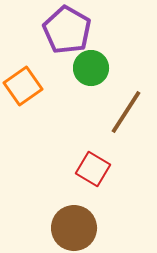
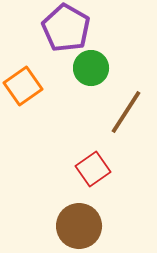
purple pentagon: moved 1 px left, 2 px up
red square: rotated 24 degrees clockwise
brown circle: moved 5 px right, 2 px up
